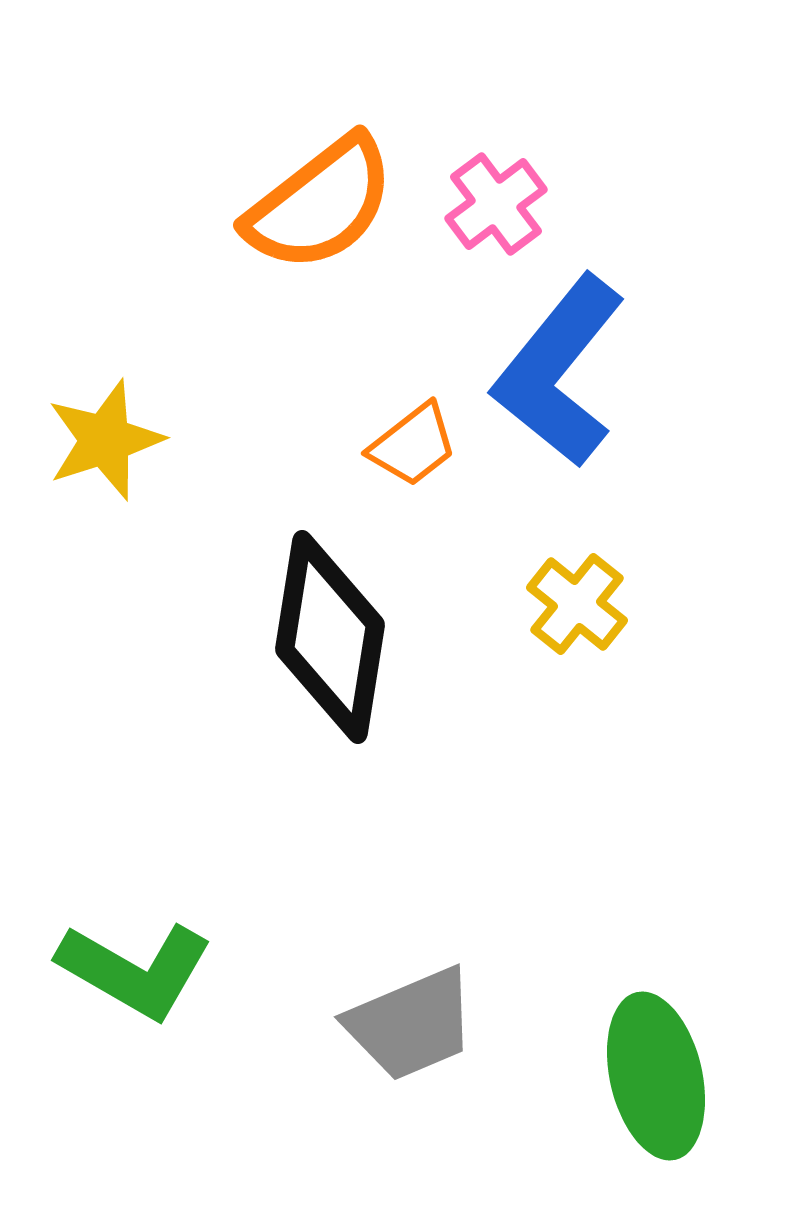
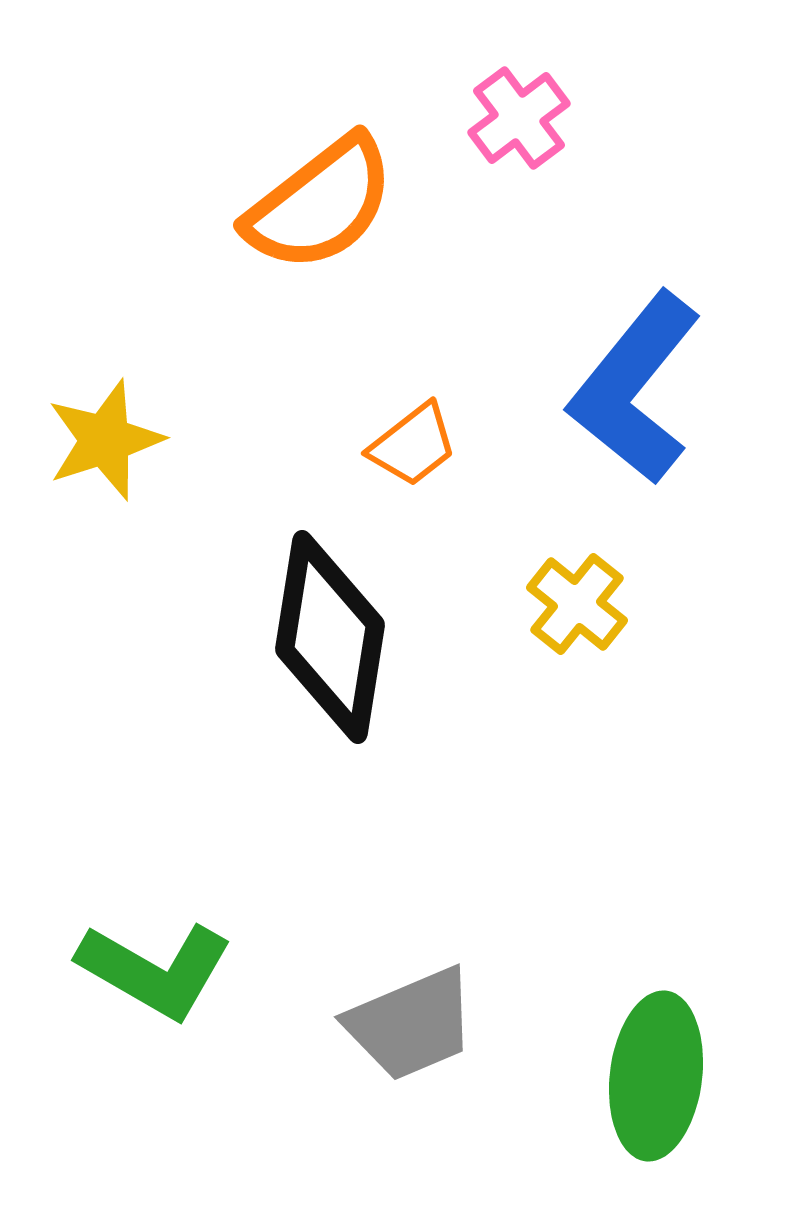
pink cross: moved 23 px right, 86 px up
blue L-shape: moved 76 px right, 17 px down
green L-shape: moved 20 px right
green ellipse: rotated 20 degrees clockwise
